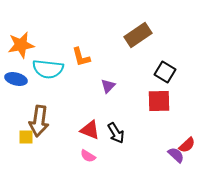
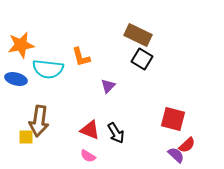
brown rectangle: rotated 60 degrees clockwise
black square: moved 23 px left, 13 px up
red square: moved 14 px right, 18 px down; rotated 15 degrees clockwise
